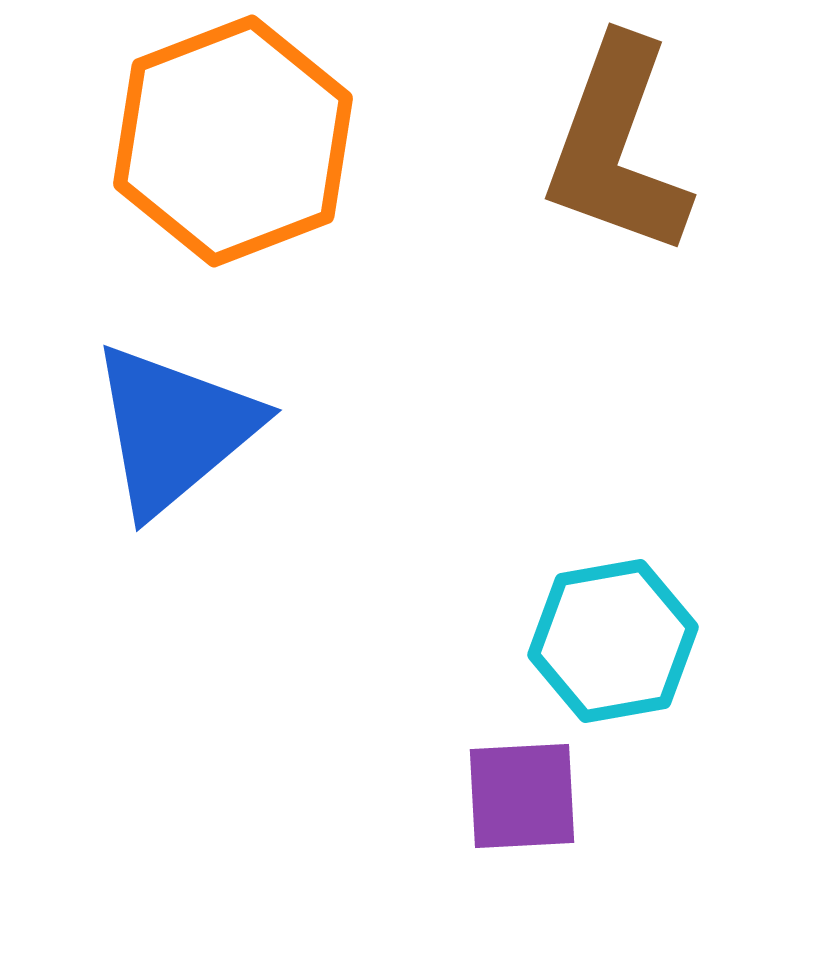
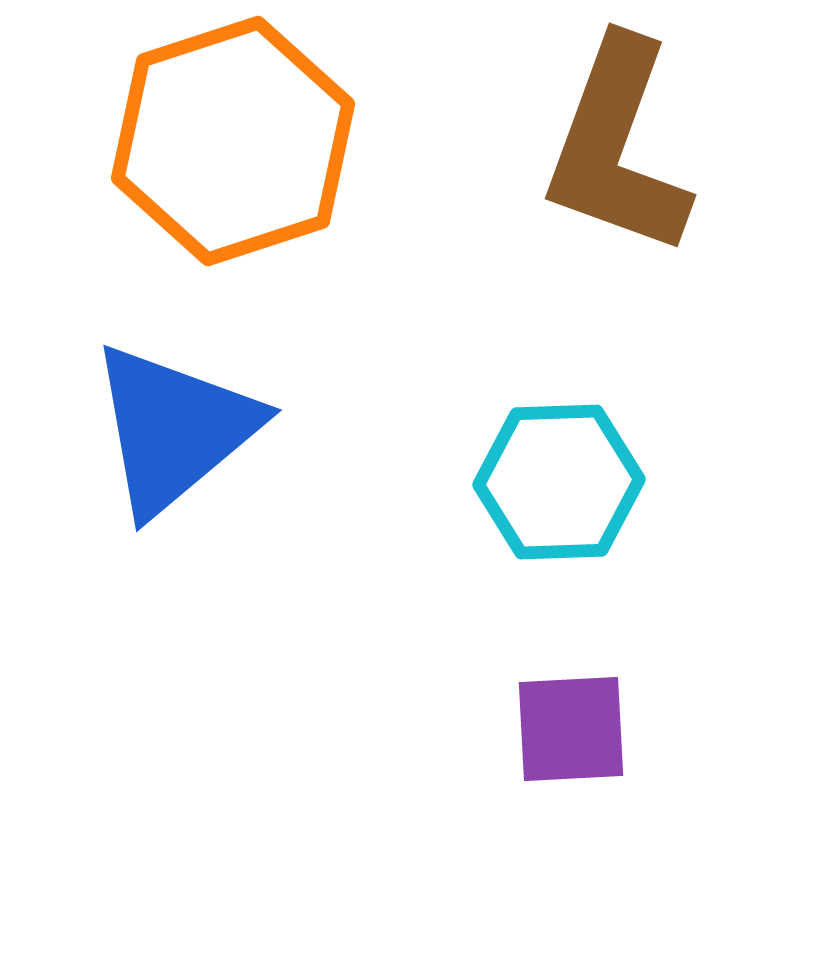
orange hexagon: rotated 3 degrees clockwise
cyan hexagon: moved 54 px left, 159 px up; rotated 8 degrees clockwise
purple square: moved 49 px right, 67 px up
